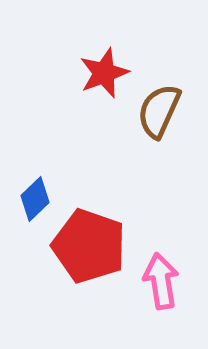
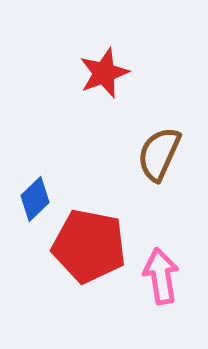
brown semicircle: moved 43 px down
red pentagon: rotated 8 degrees counterclockwise
pink arrow: moved 5 px up
